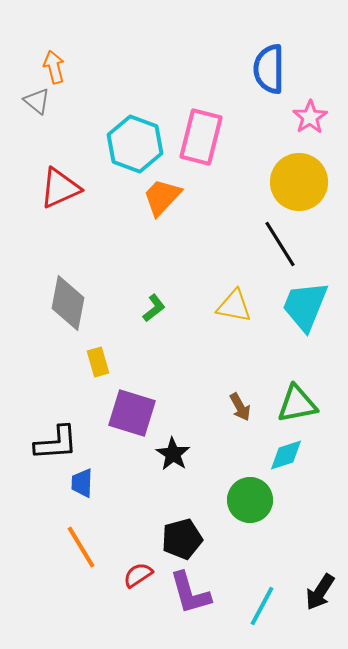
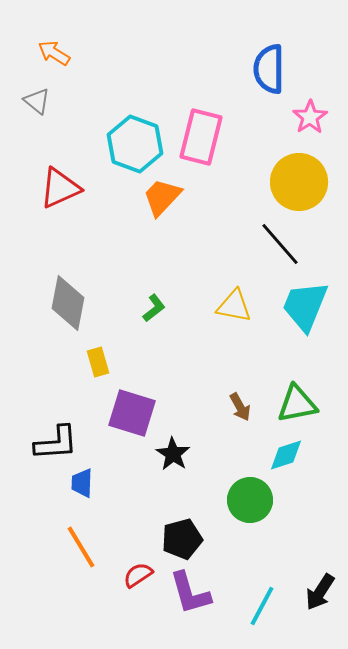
orange arrow: moved 14 px up; rotated 44 degrees counterclockwise
black line: rotated 9 degrees counterclockwise
